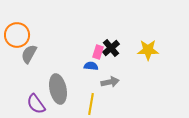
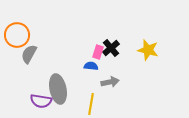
yellow star: rotated 15 degrees clockwise
purple semicircle: moved 5 px right, 3 px up; rotated 45 degrees counterclockwise
